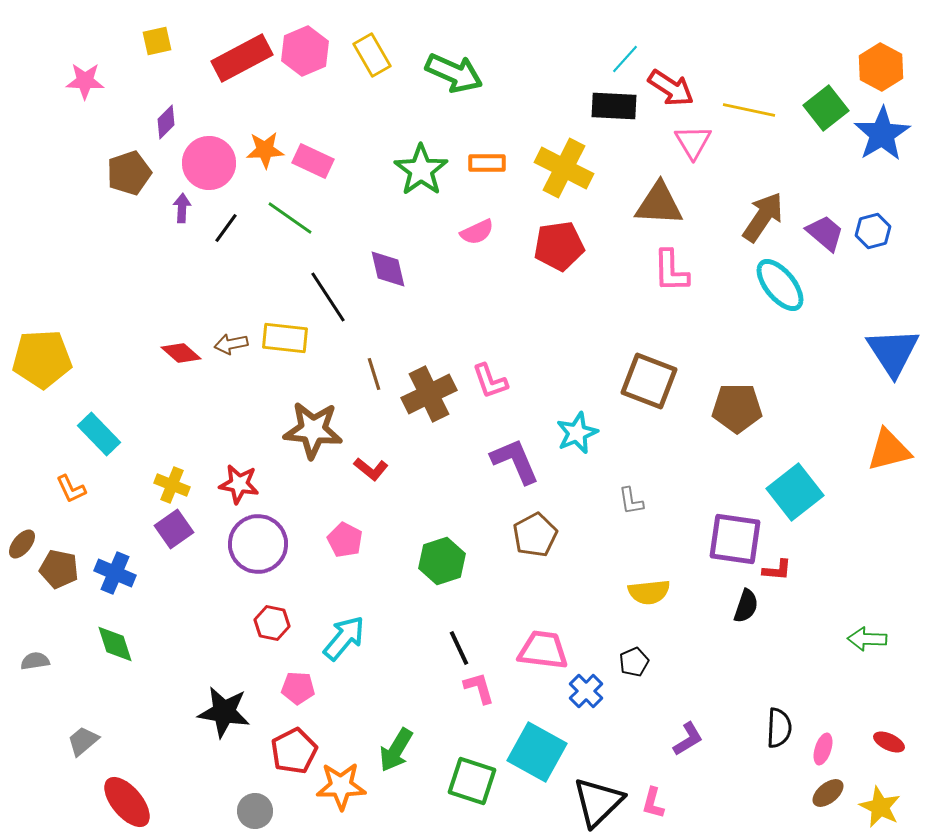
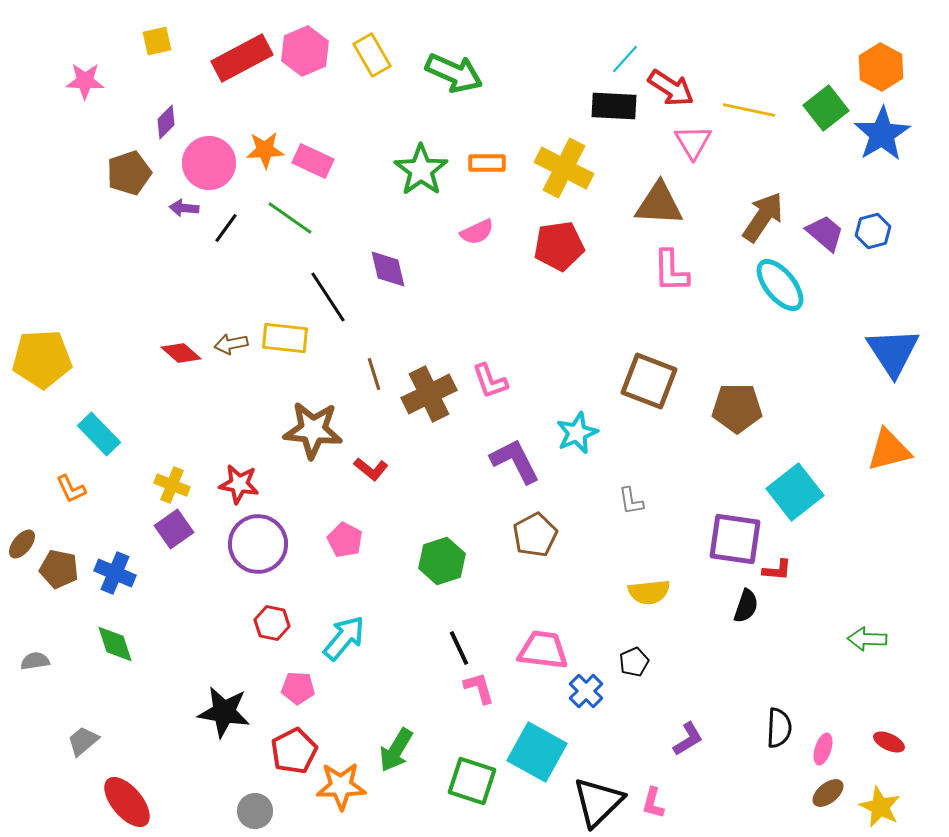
purple arrow at (182, 208): moved 2 px right; rotated 88 degrees counterclockwise
purple L-shape at (515, 461): rotated 4 degrees counterclockwise
